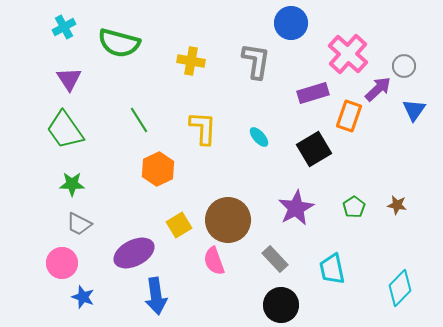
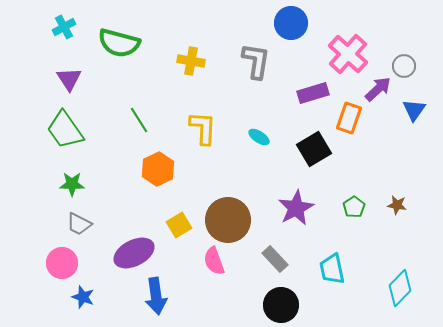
orange rectangle: moved 2 px down
cyan ellipse: rotated 15 degrees counterclockwise
